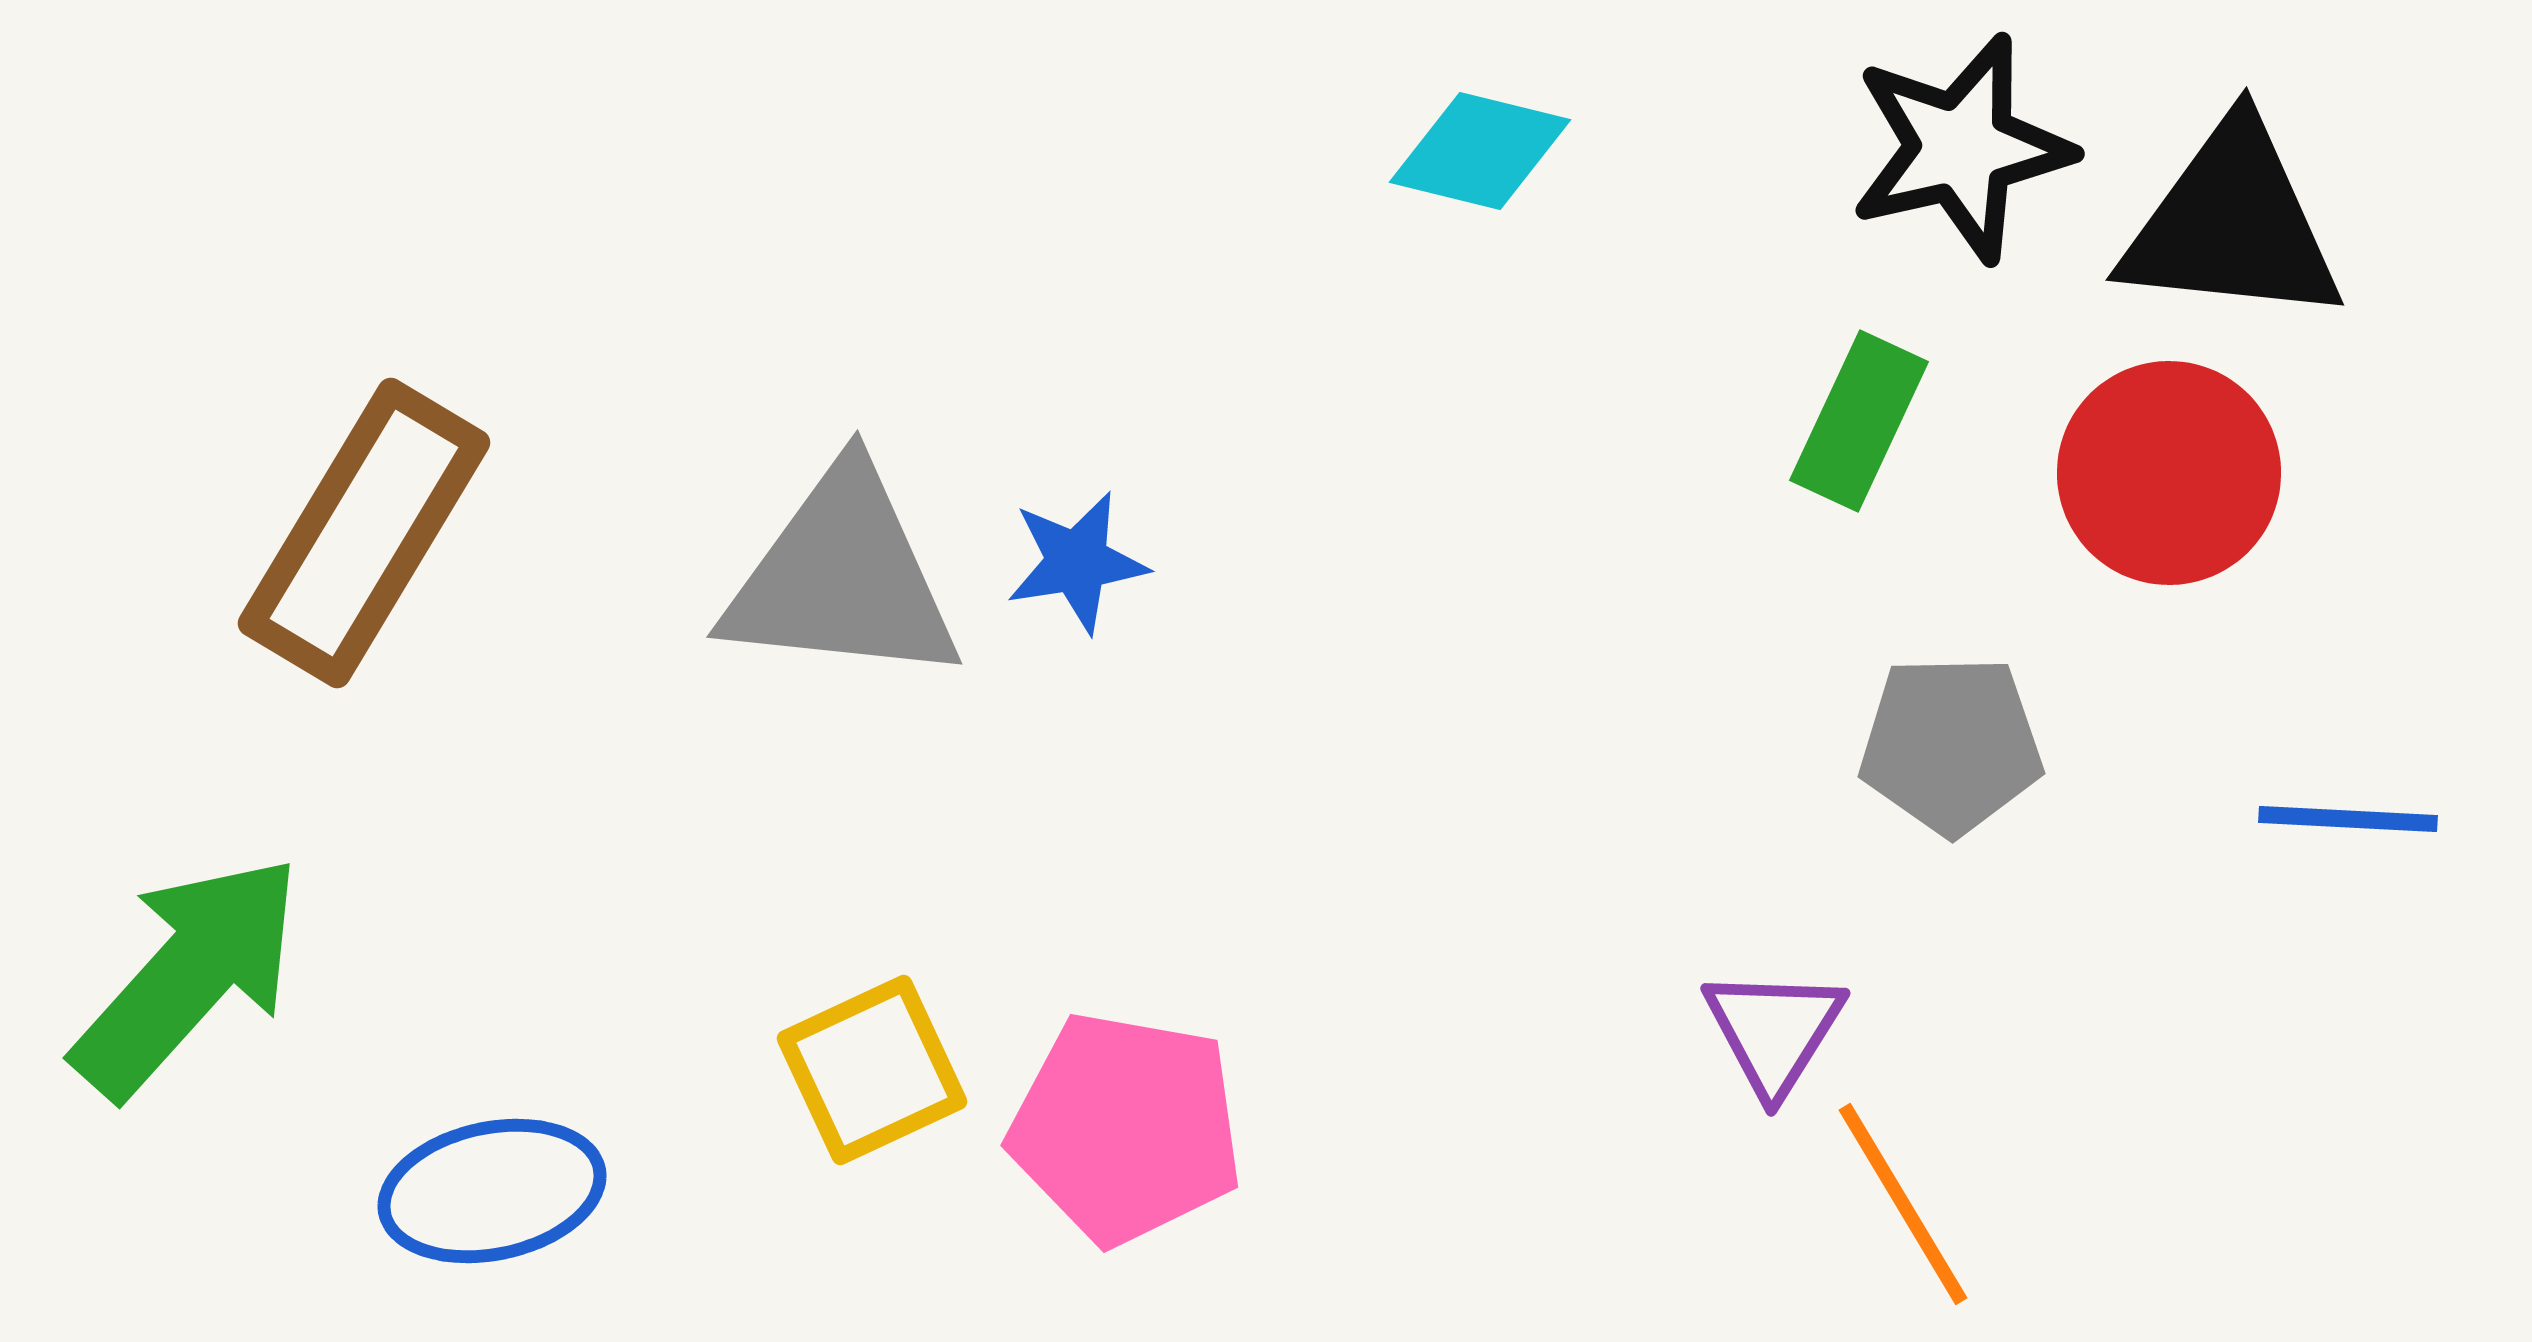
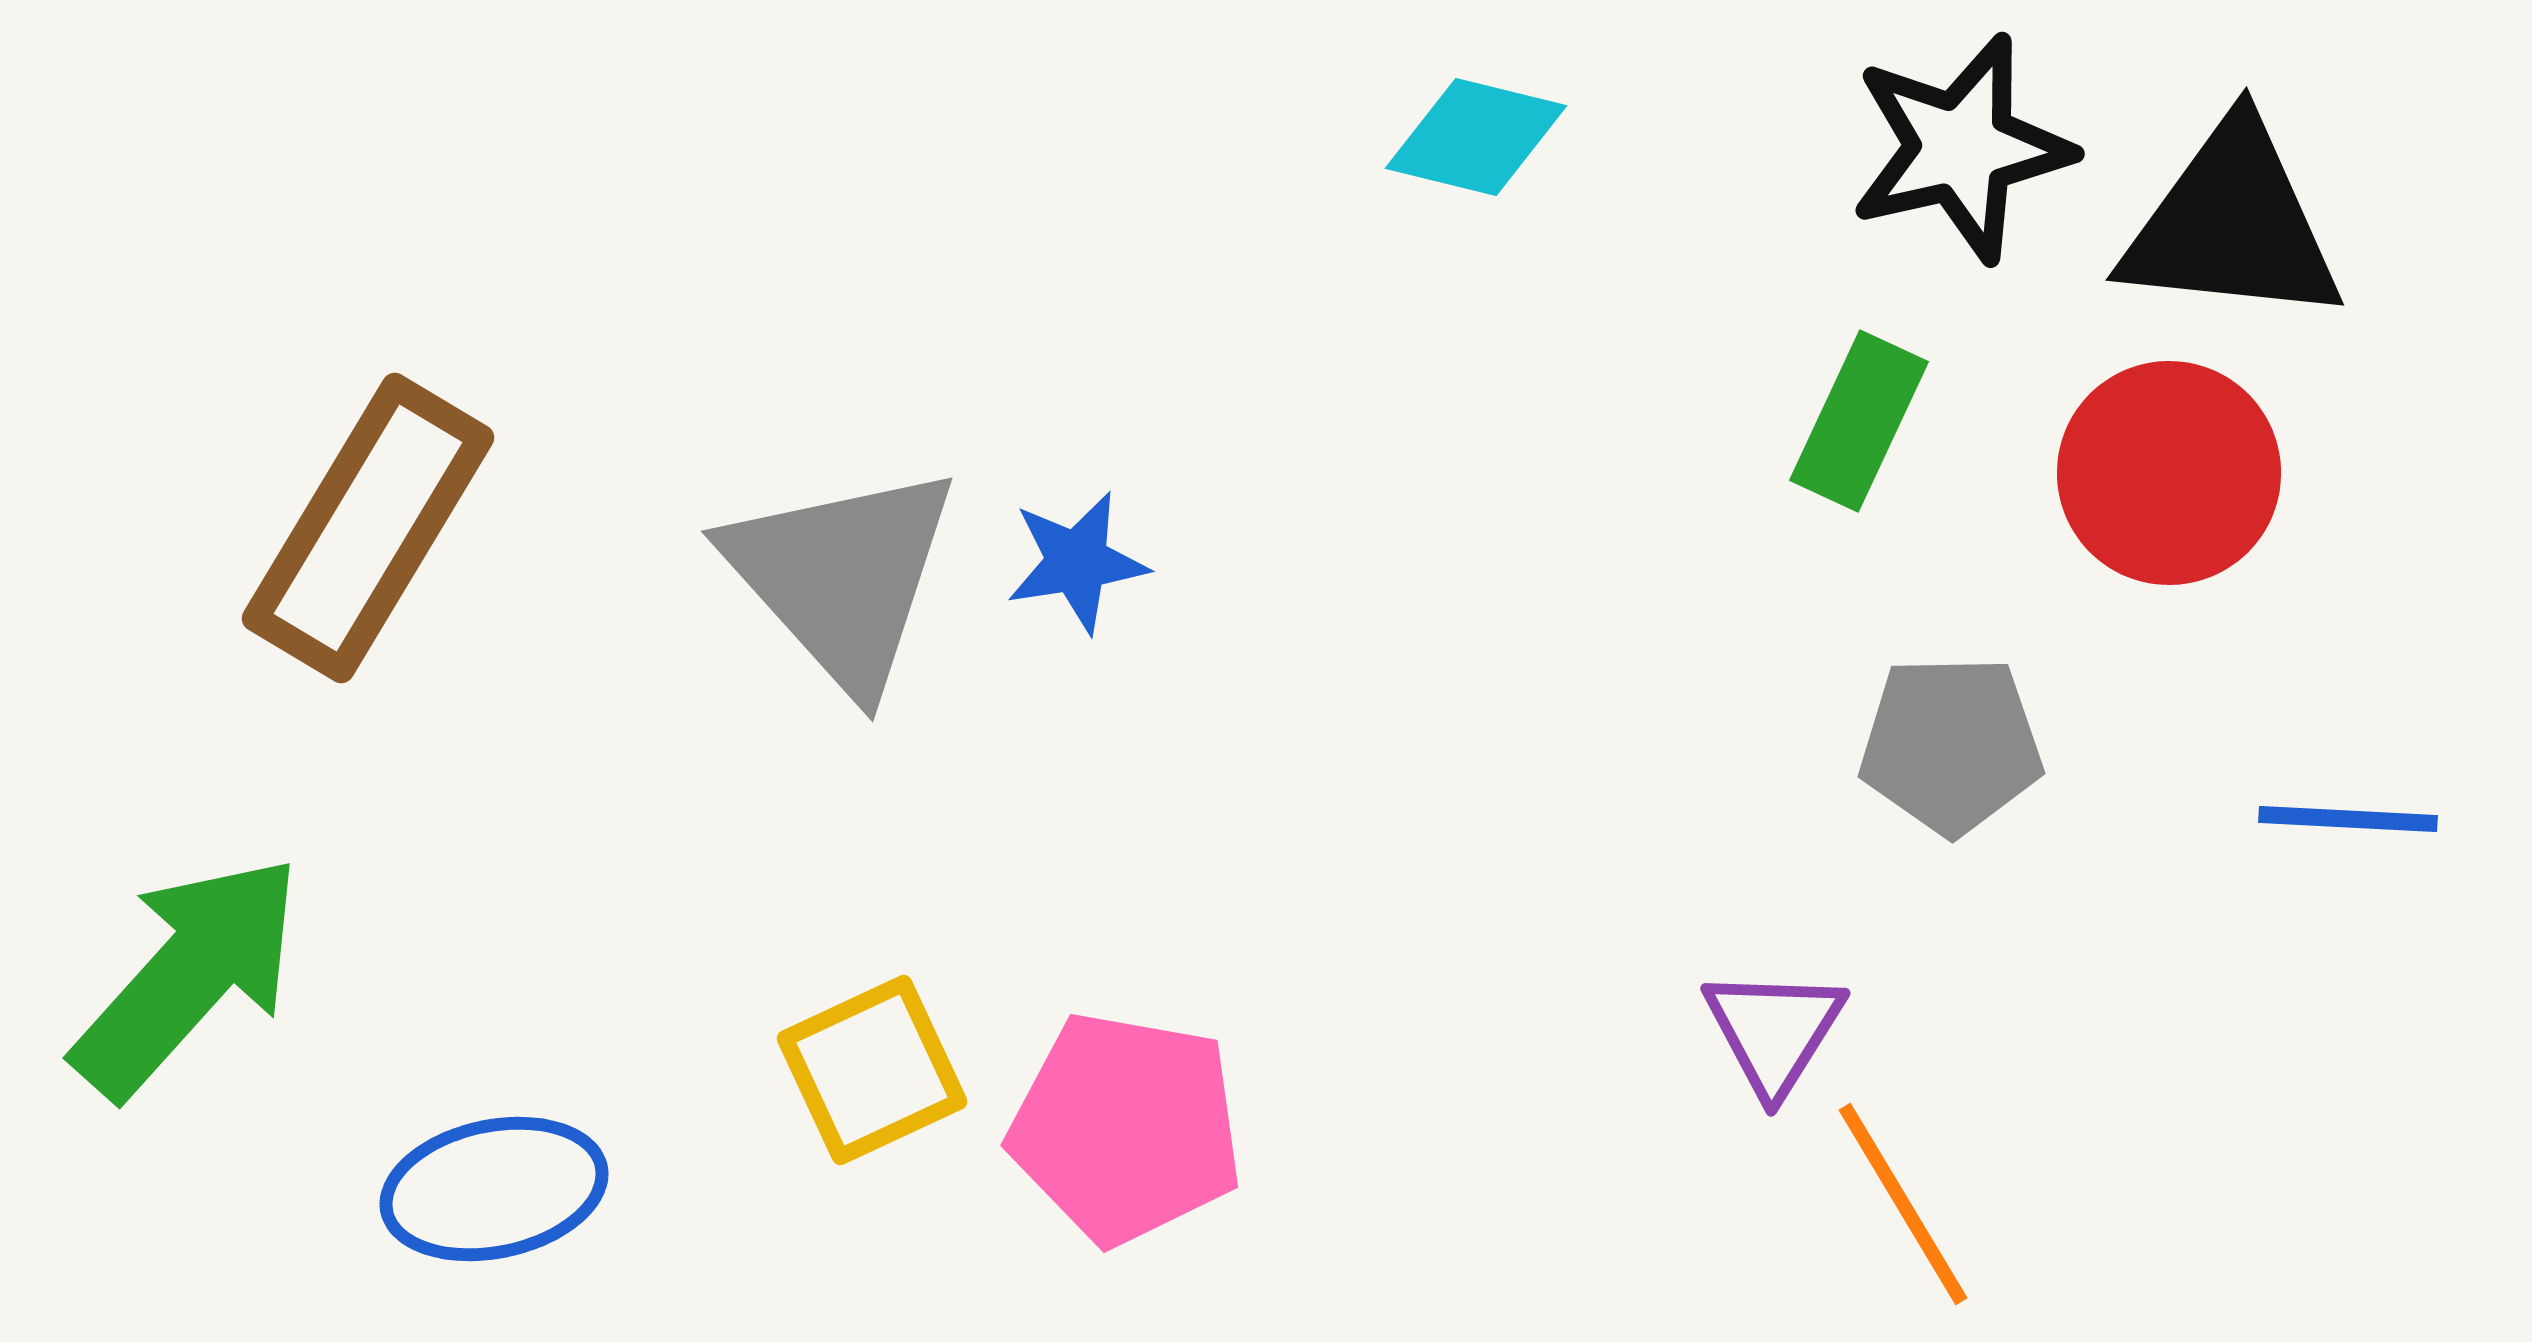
cyan diamond: moved 4 px left, 14 px up
brown rectangle: moved 4 px right, 5 px up
gray triangle: rotated 42 degrees clockwise
blue ellipse: moved 2 px right, 2 px up
